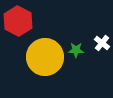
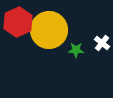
red hexagon: moved 1 px down; rotated 8 degrees clockwise
yellow circle: moved 4 px right, 27 px up
